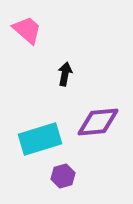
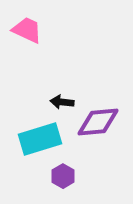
pink trapezoid: rotated 16 degrees counterclockwise
black arrow: moved 3 px left, 28 px down; rotated 95 degrees counterclockwise
purple hexagon: rotated 15 degrees counterclockwise
